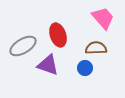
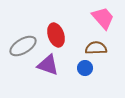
red ellipse: moved 2 px left
